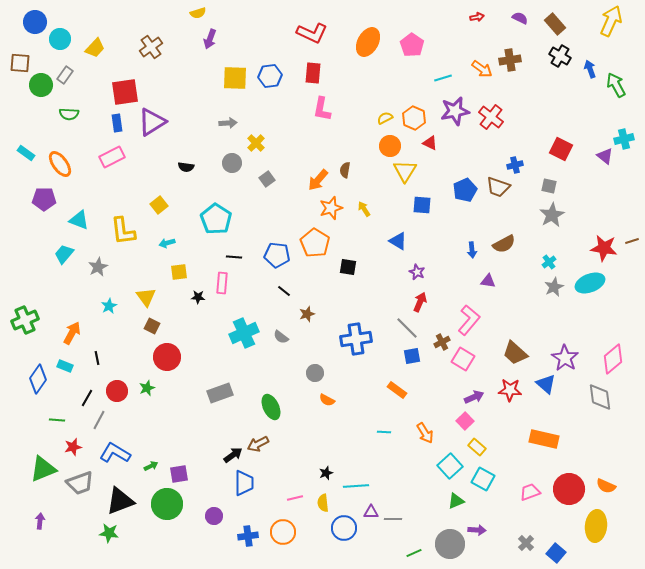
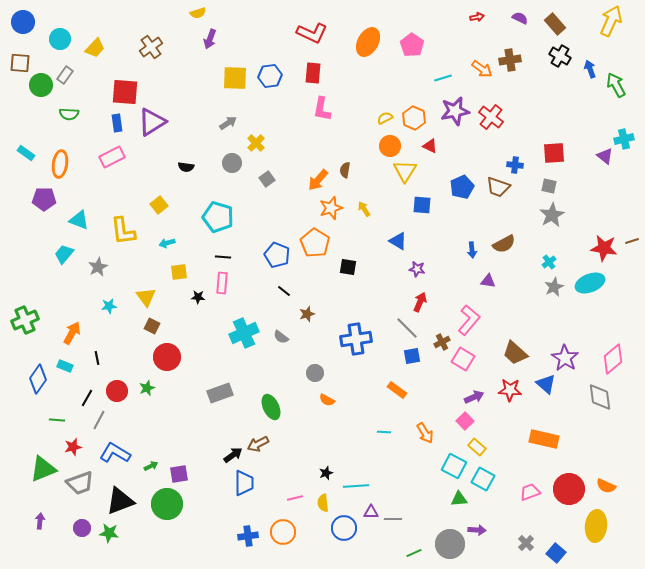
blue circle at (35, 22): moved 12 px left
red square at (125, 92): rotated 12 degrees clockwise
gray arrow at (228, 123): rotated 30 degrees counterclockwise
red triangle at (430, 143): moved 3 px down
red square at (561, 149): moved 7 px left, 4 px down; rotated 30 degrees counterclockwise
orange ellipse at (60, 164): rotated 44 degrees clockwise
blue cross at (515, 165): rotated 21 degrees clockwise
blue pentagon at (465, 190): moved 3 px left, 3 px up
cyan pentagon at (216, 219): moved 2 px right, 2 px up; rotated 16 degrees counterclockwise
blue pentagon at (277, 255): rotated 15 degrees clockwise
black line at (234, 257): moved 11 px left
purple star at (417, 272): moved 3 px up; rotated 14 degrees counterclockwise
cyan star at (109, 306): rotated 21 degrees clockwise
cyan square at (450, 466): moved 4 px right; rotated 20 degrees counterclockwise
green triangle at (456, 501): moved 3 px right, 2 px up; rotated 18 degrees clockwise
purple circle at (214, 516): moved 132 px left, 12 px down
